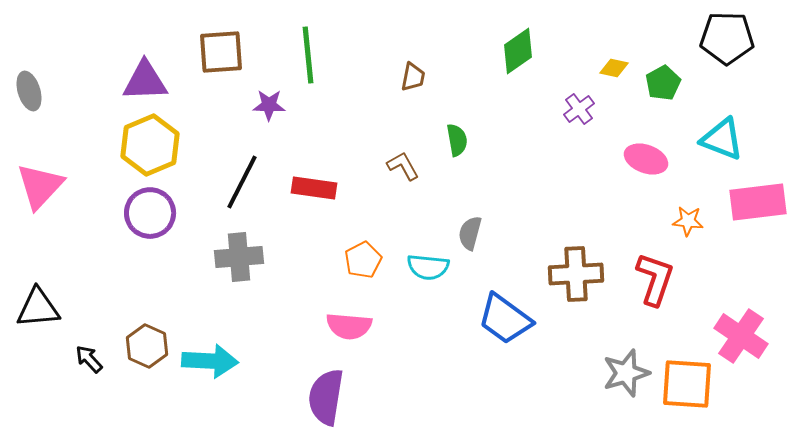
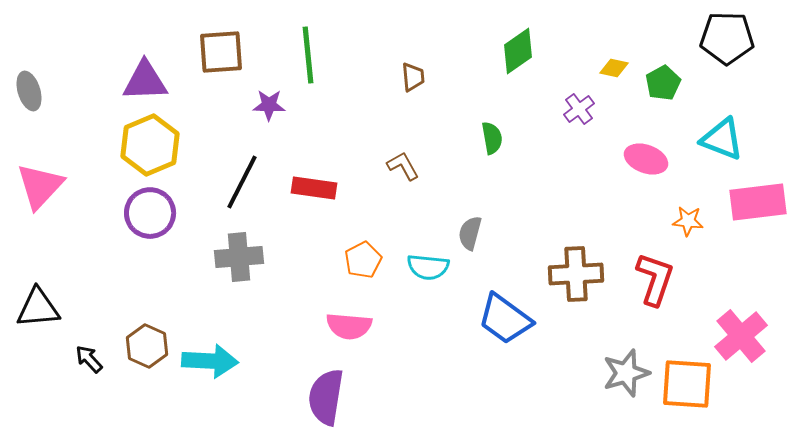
brown trapezoid: rotated 16 degrees counterclockwise
green semicircle: moved 35 px right, 2 px up
pink cross: rotated 16 degrees clockwise
